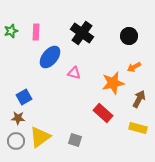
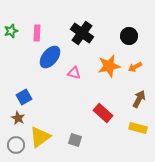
pink rectangle: moved 1 px right, 1 px down
orange arrow: moved 1 px right
orange star: moved 4 px left, 17 px up
brown star: rotated 24 degrees clockwise
gray circle: moved 4 px down
